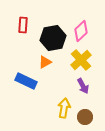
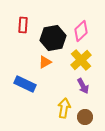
blue rectangle: moved 1 px left, 3 px down
